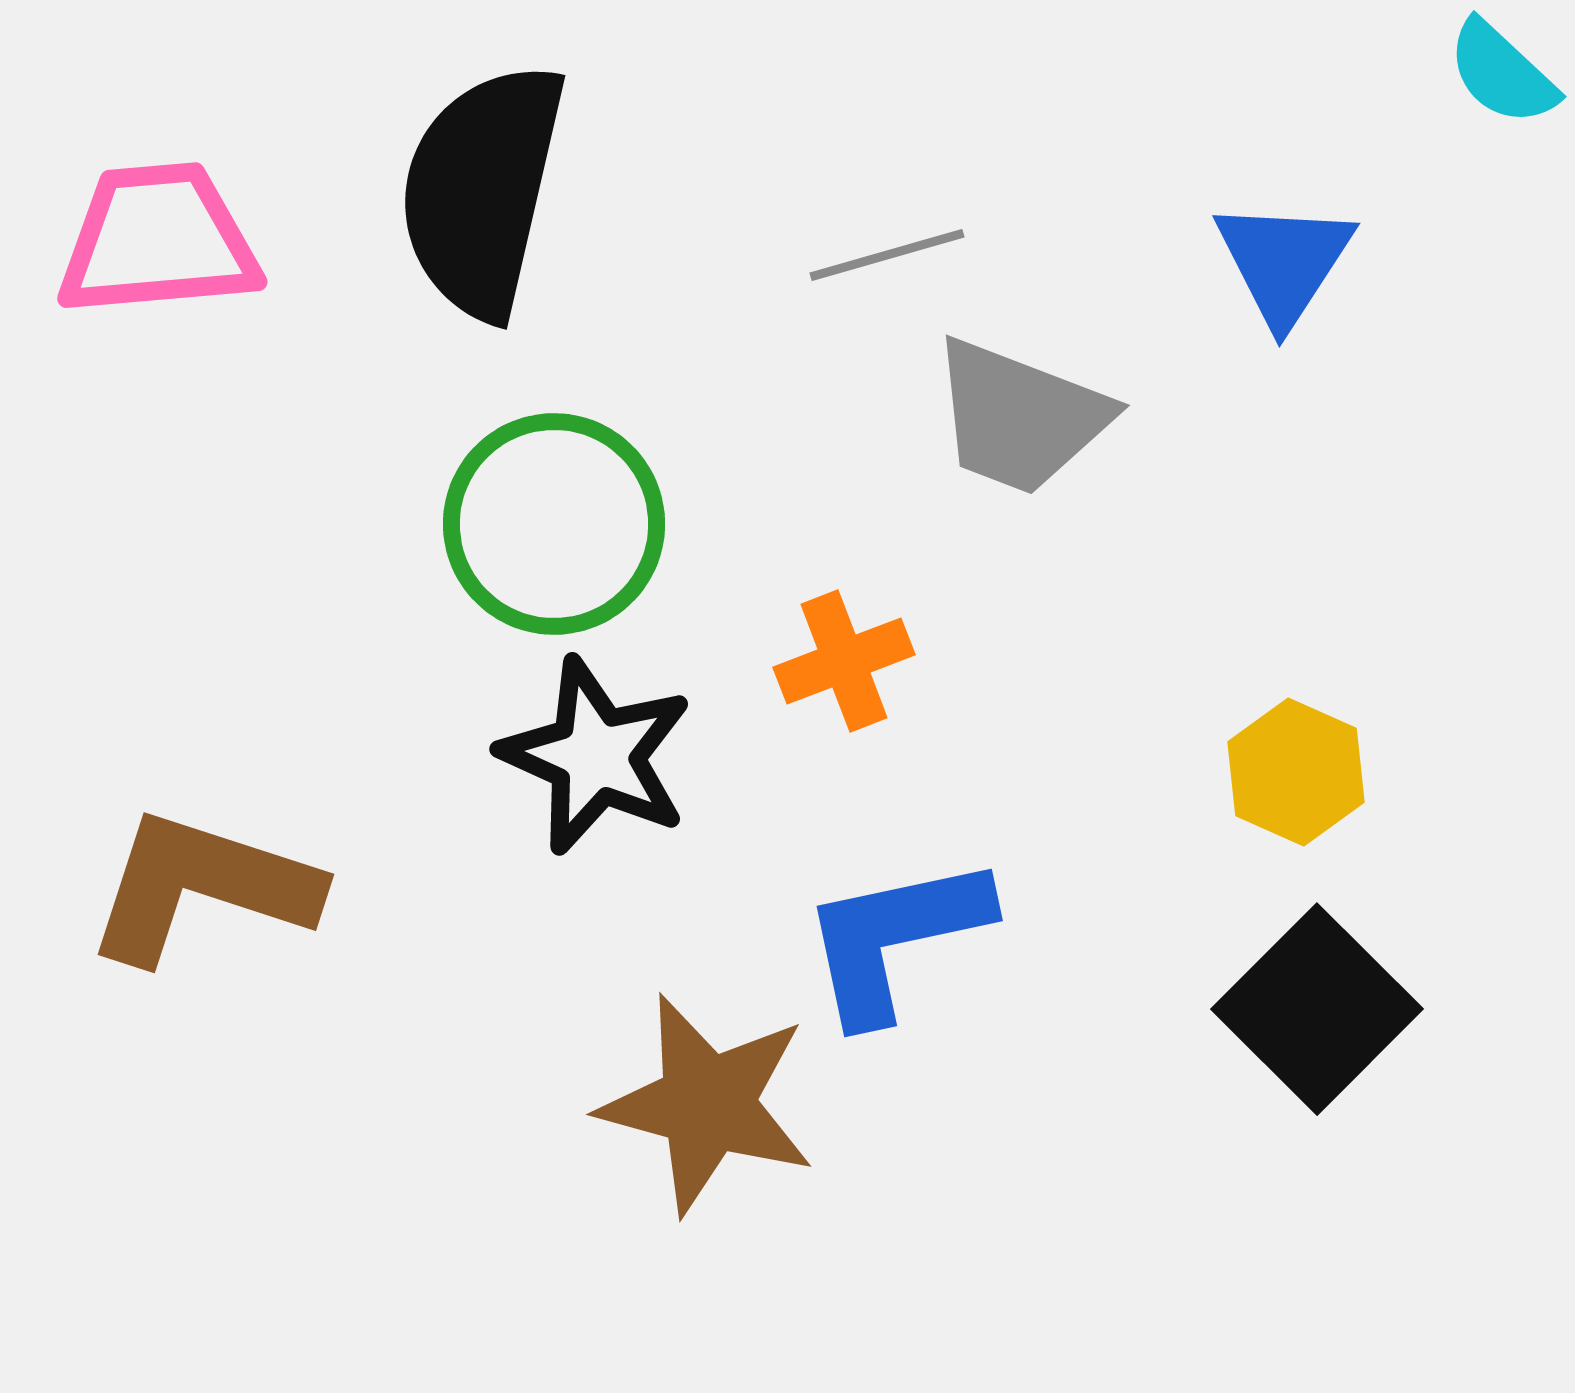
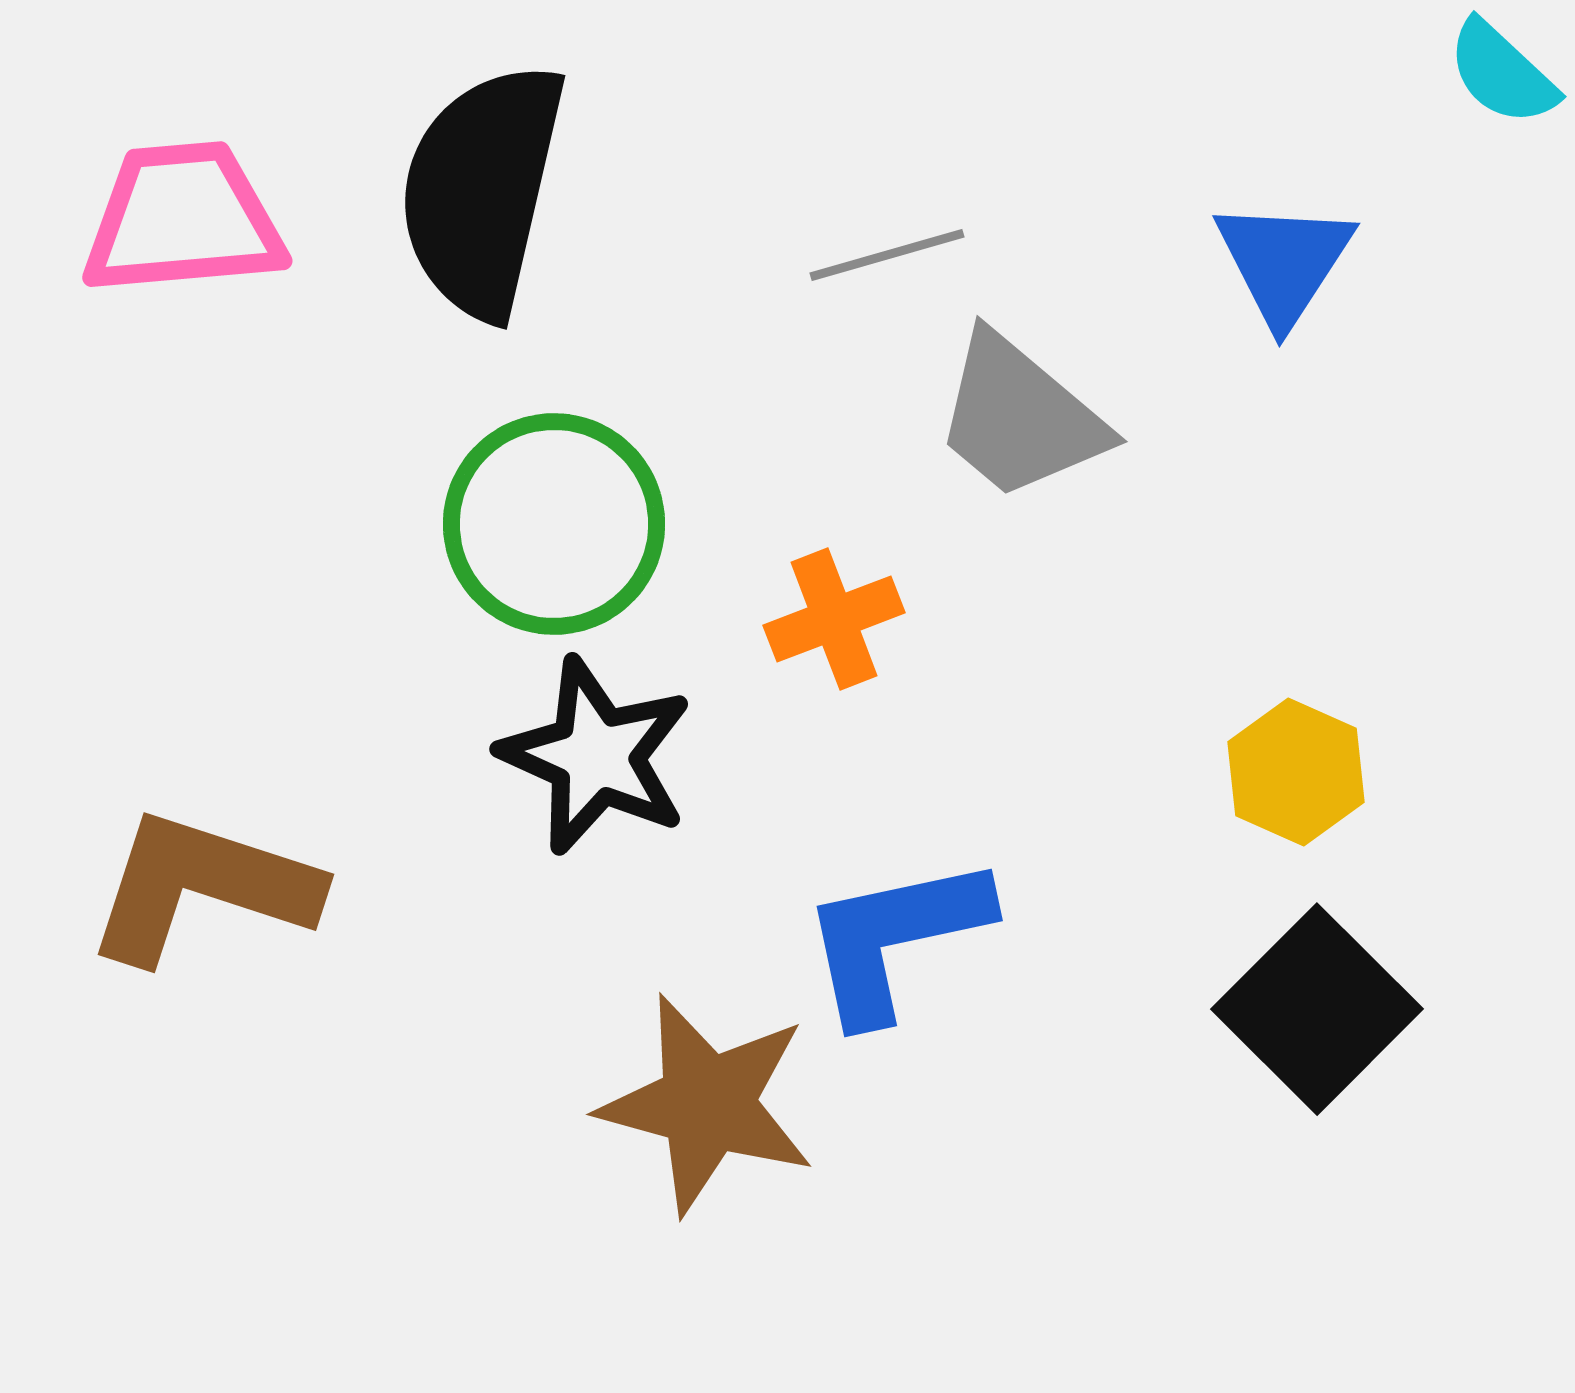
pink trapezoid: moved 25 px right, 21 px up
gray trapezoid: rotated 19 degrees clockwise
orange cross: moved 10 px left, 42 px up
